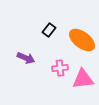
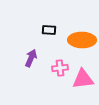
black rectangle: rotated 56 degrees clockwise
orange ellipse: rotated 36 degrees counterclockwise
purple arrow: moved 5 px right; rotated 90 degrees counterclockwise
